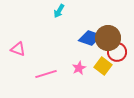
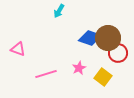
red circle: moved 1 px right, 1 px down
yellow square: moved 11 px down
